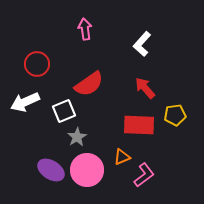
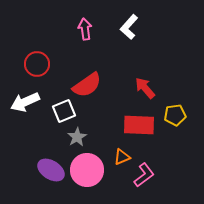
white L-shape: moved 13 px left, 17 px up
red semicircle: moved 2 px left, 1 px down
